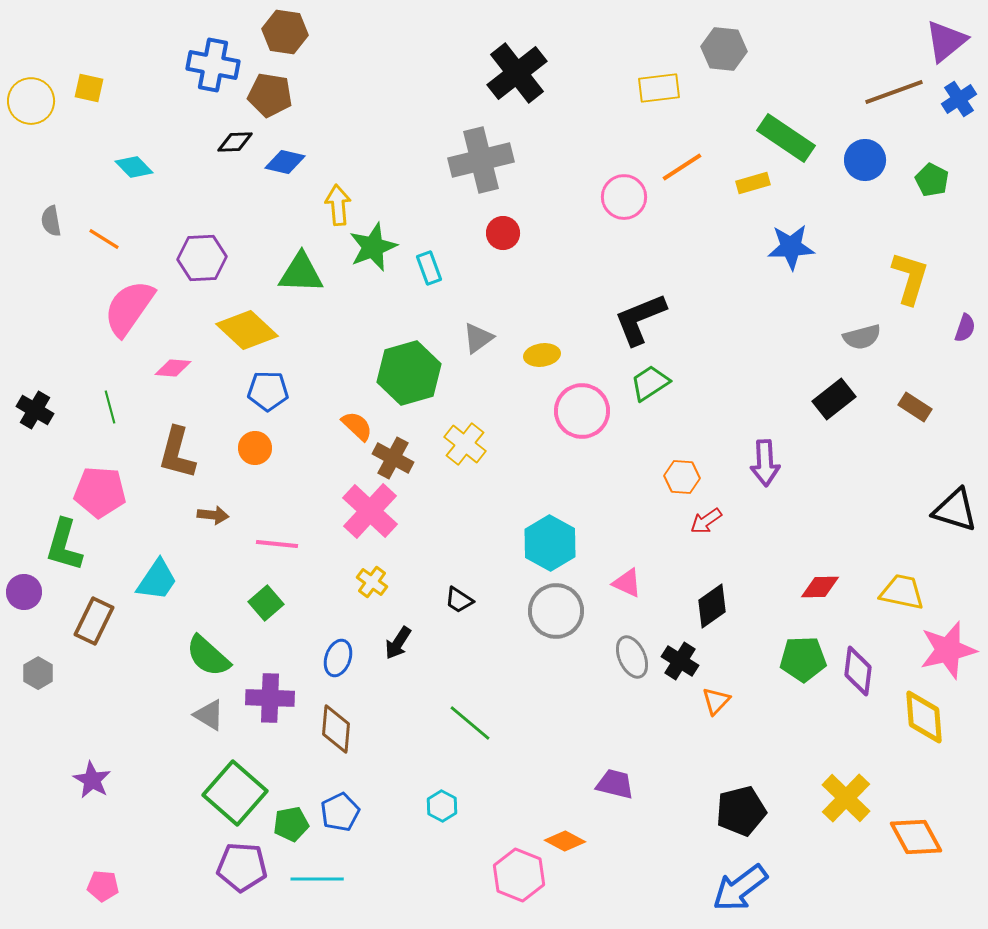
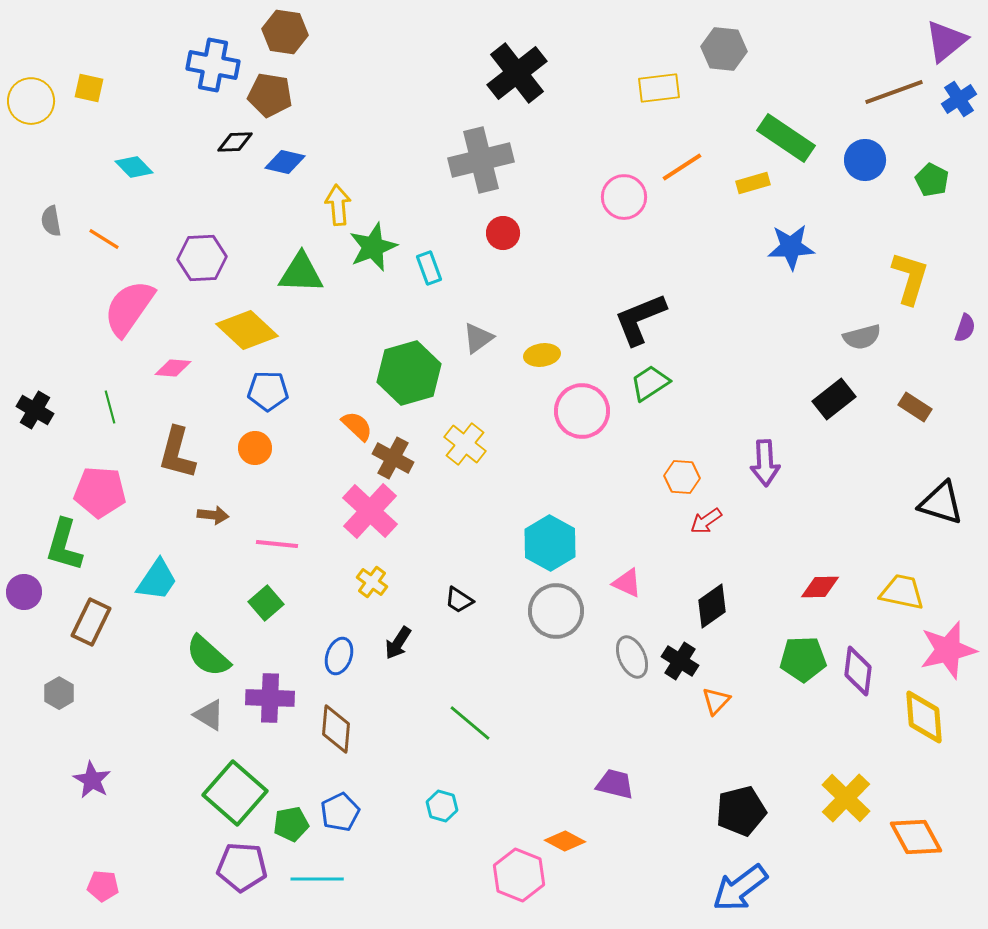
black triangle at (955, 510): moved 14 px left, 7 px up
brown rectangle at (94, 621): moved 3 px left, 1 px down
blue ellipse at (338, 658): moved 1 px right, 2 px up
gray hexagon at (38, 673): moved 21 px right, 20 px down
cyan hexagon at (442, 806): rotated 12 degrees counterclockwise
